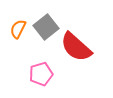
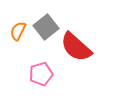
orange semicircle: moved 2 px down
